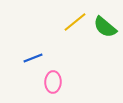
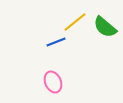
blue line: moved 23 px right, 16 px up
pink ellipse: rotated 25 degrees counterclockwise
